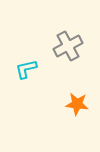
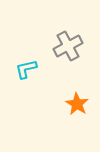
orange star: rotated 25 degrees clockwise
